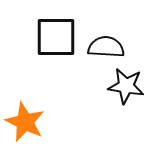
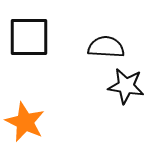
black square: moved 27 px left
